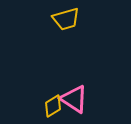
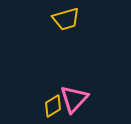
pink triangle: rotated 40 degrees clockwise
